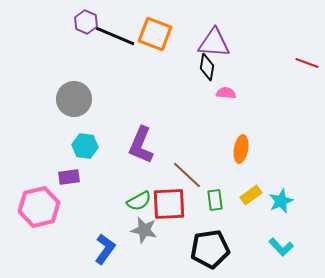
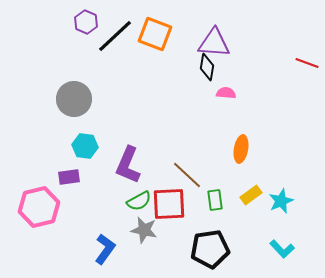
black line: rotated 66 degrees counterclockwise
purple L-shape: moved 13 px left, 20 px down
cyan L-shape: moved 1 px right, 2 px down
